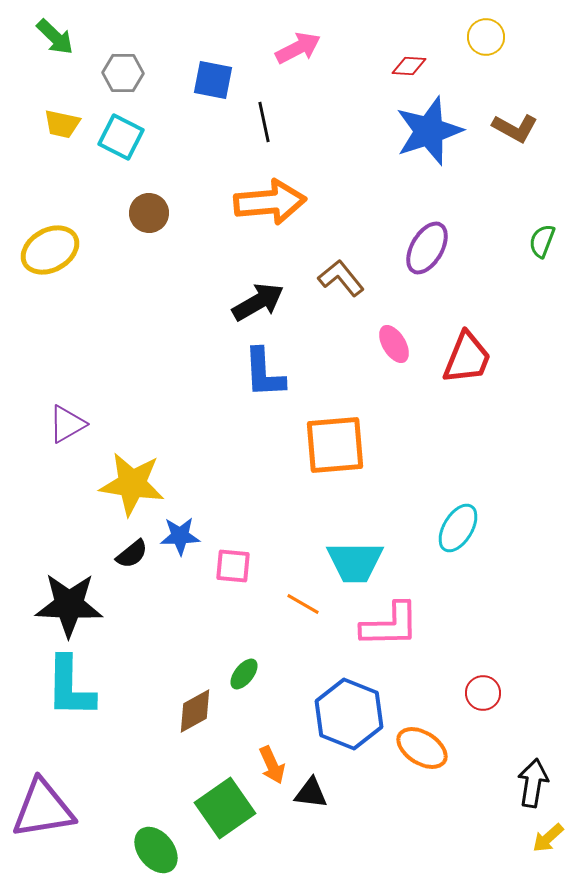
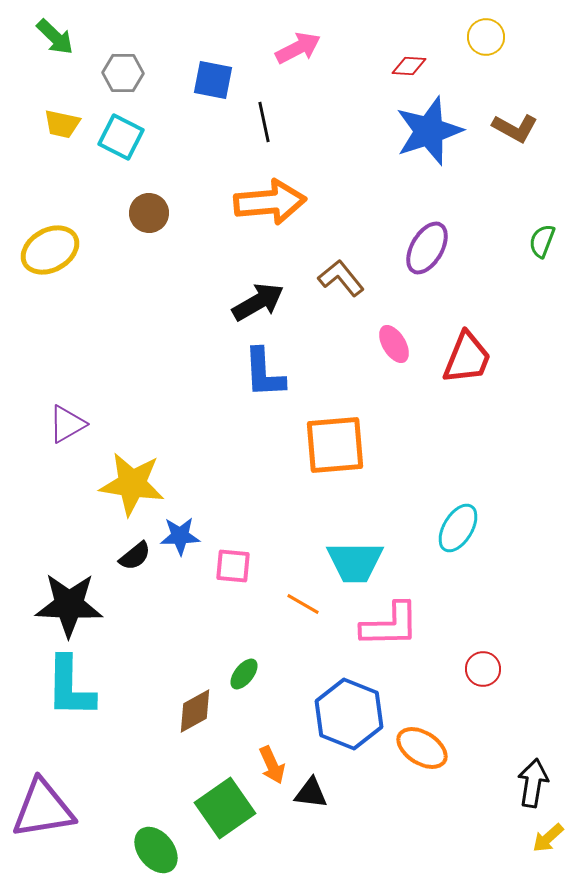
black semicircle at (132, 554): moved 3 px right, 2 px down
red circle at (483, 693): moved 24 px up
